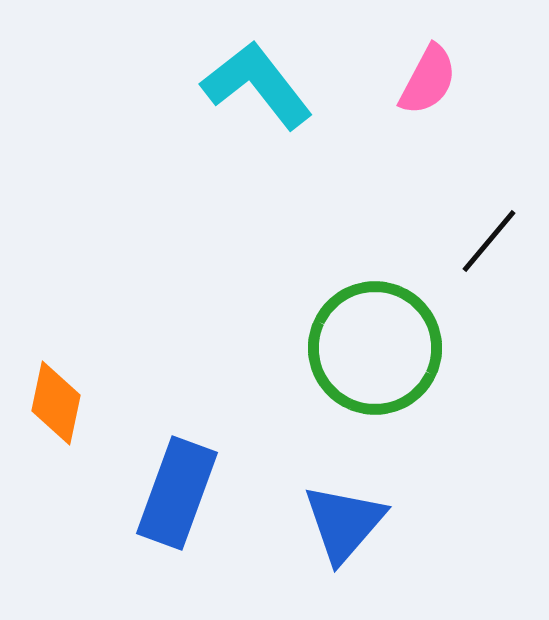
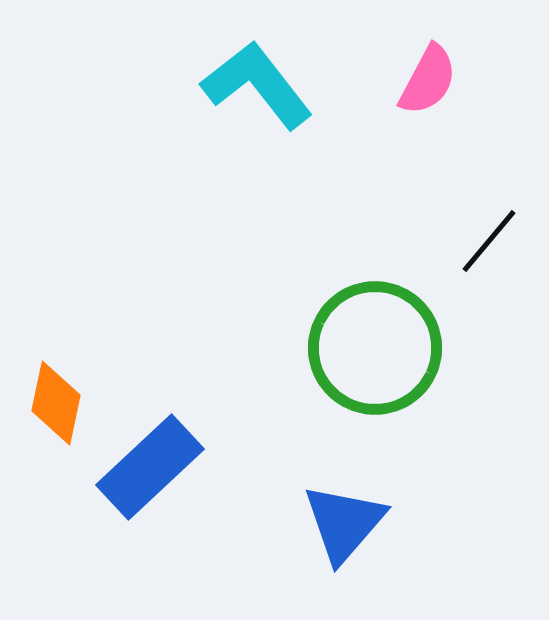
blue rectangle: moved 27 px left, 26 px up; rotated 27 degrees clockwise
